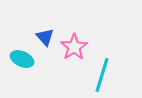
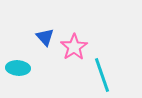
cyan ellipse: moved 4 px left, 9 px down; rotated 20 degrees counterclockwise
cyan line: rotated 36 degrees counterclockwise
